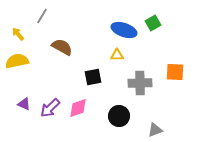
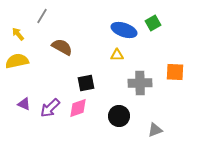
black square: moved 7 px left, 6 px down
